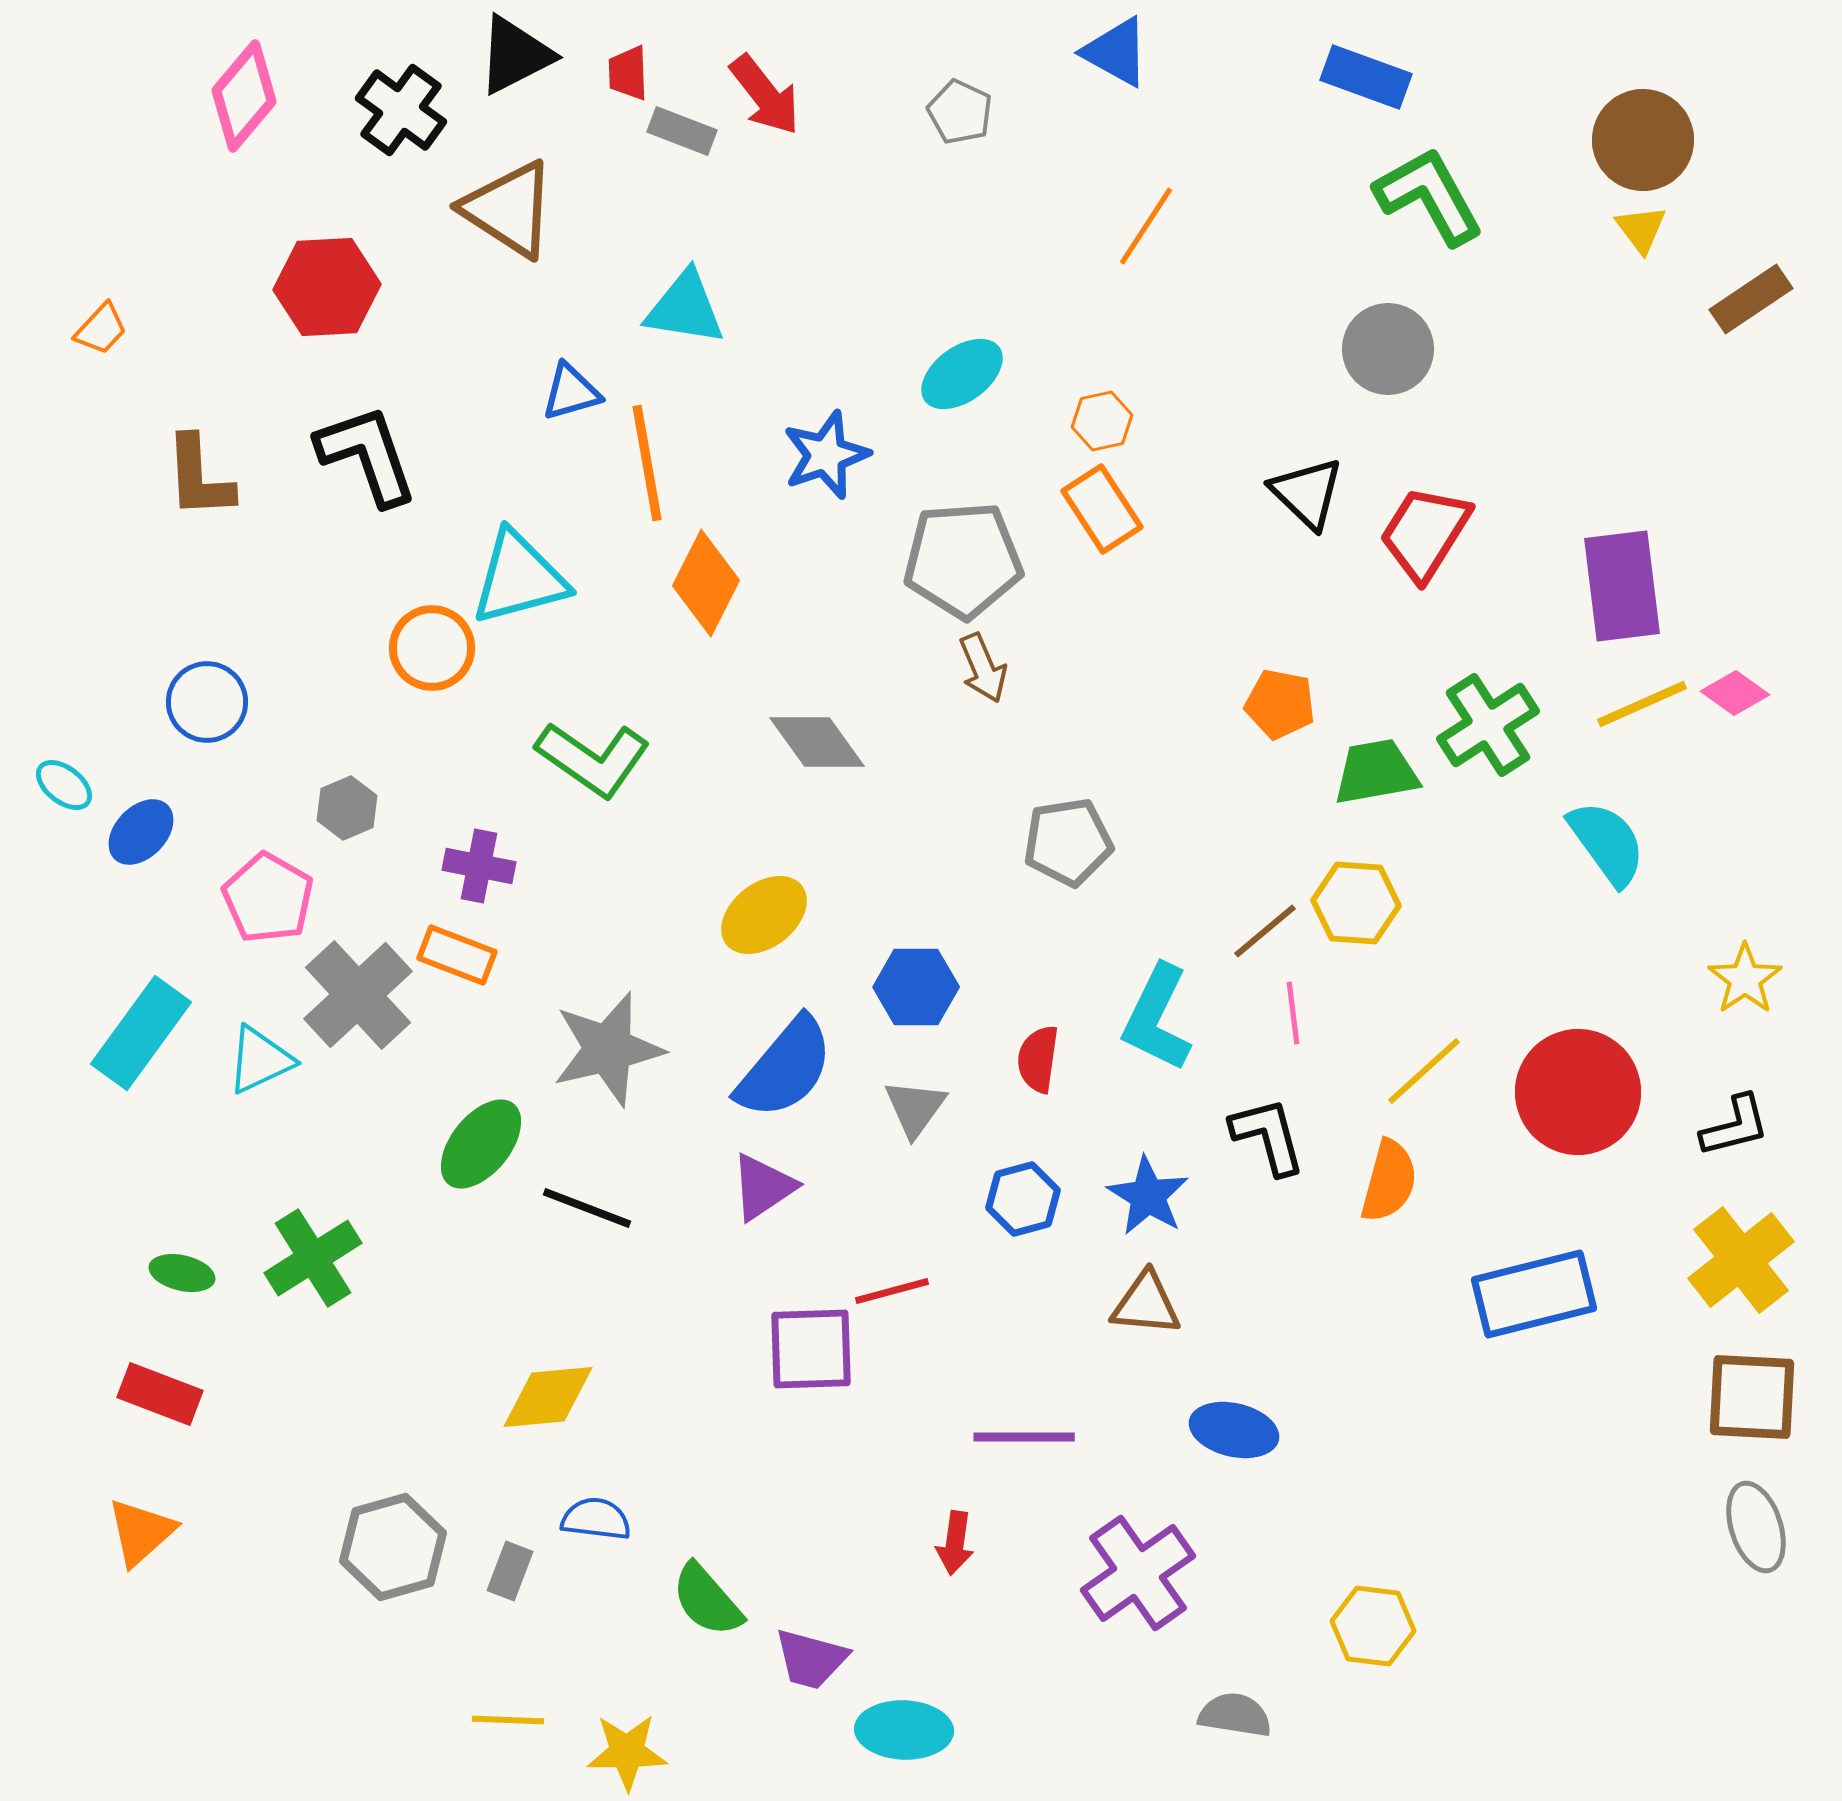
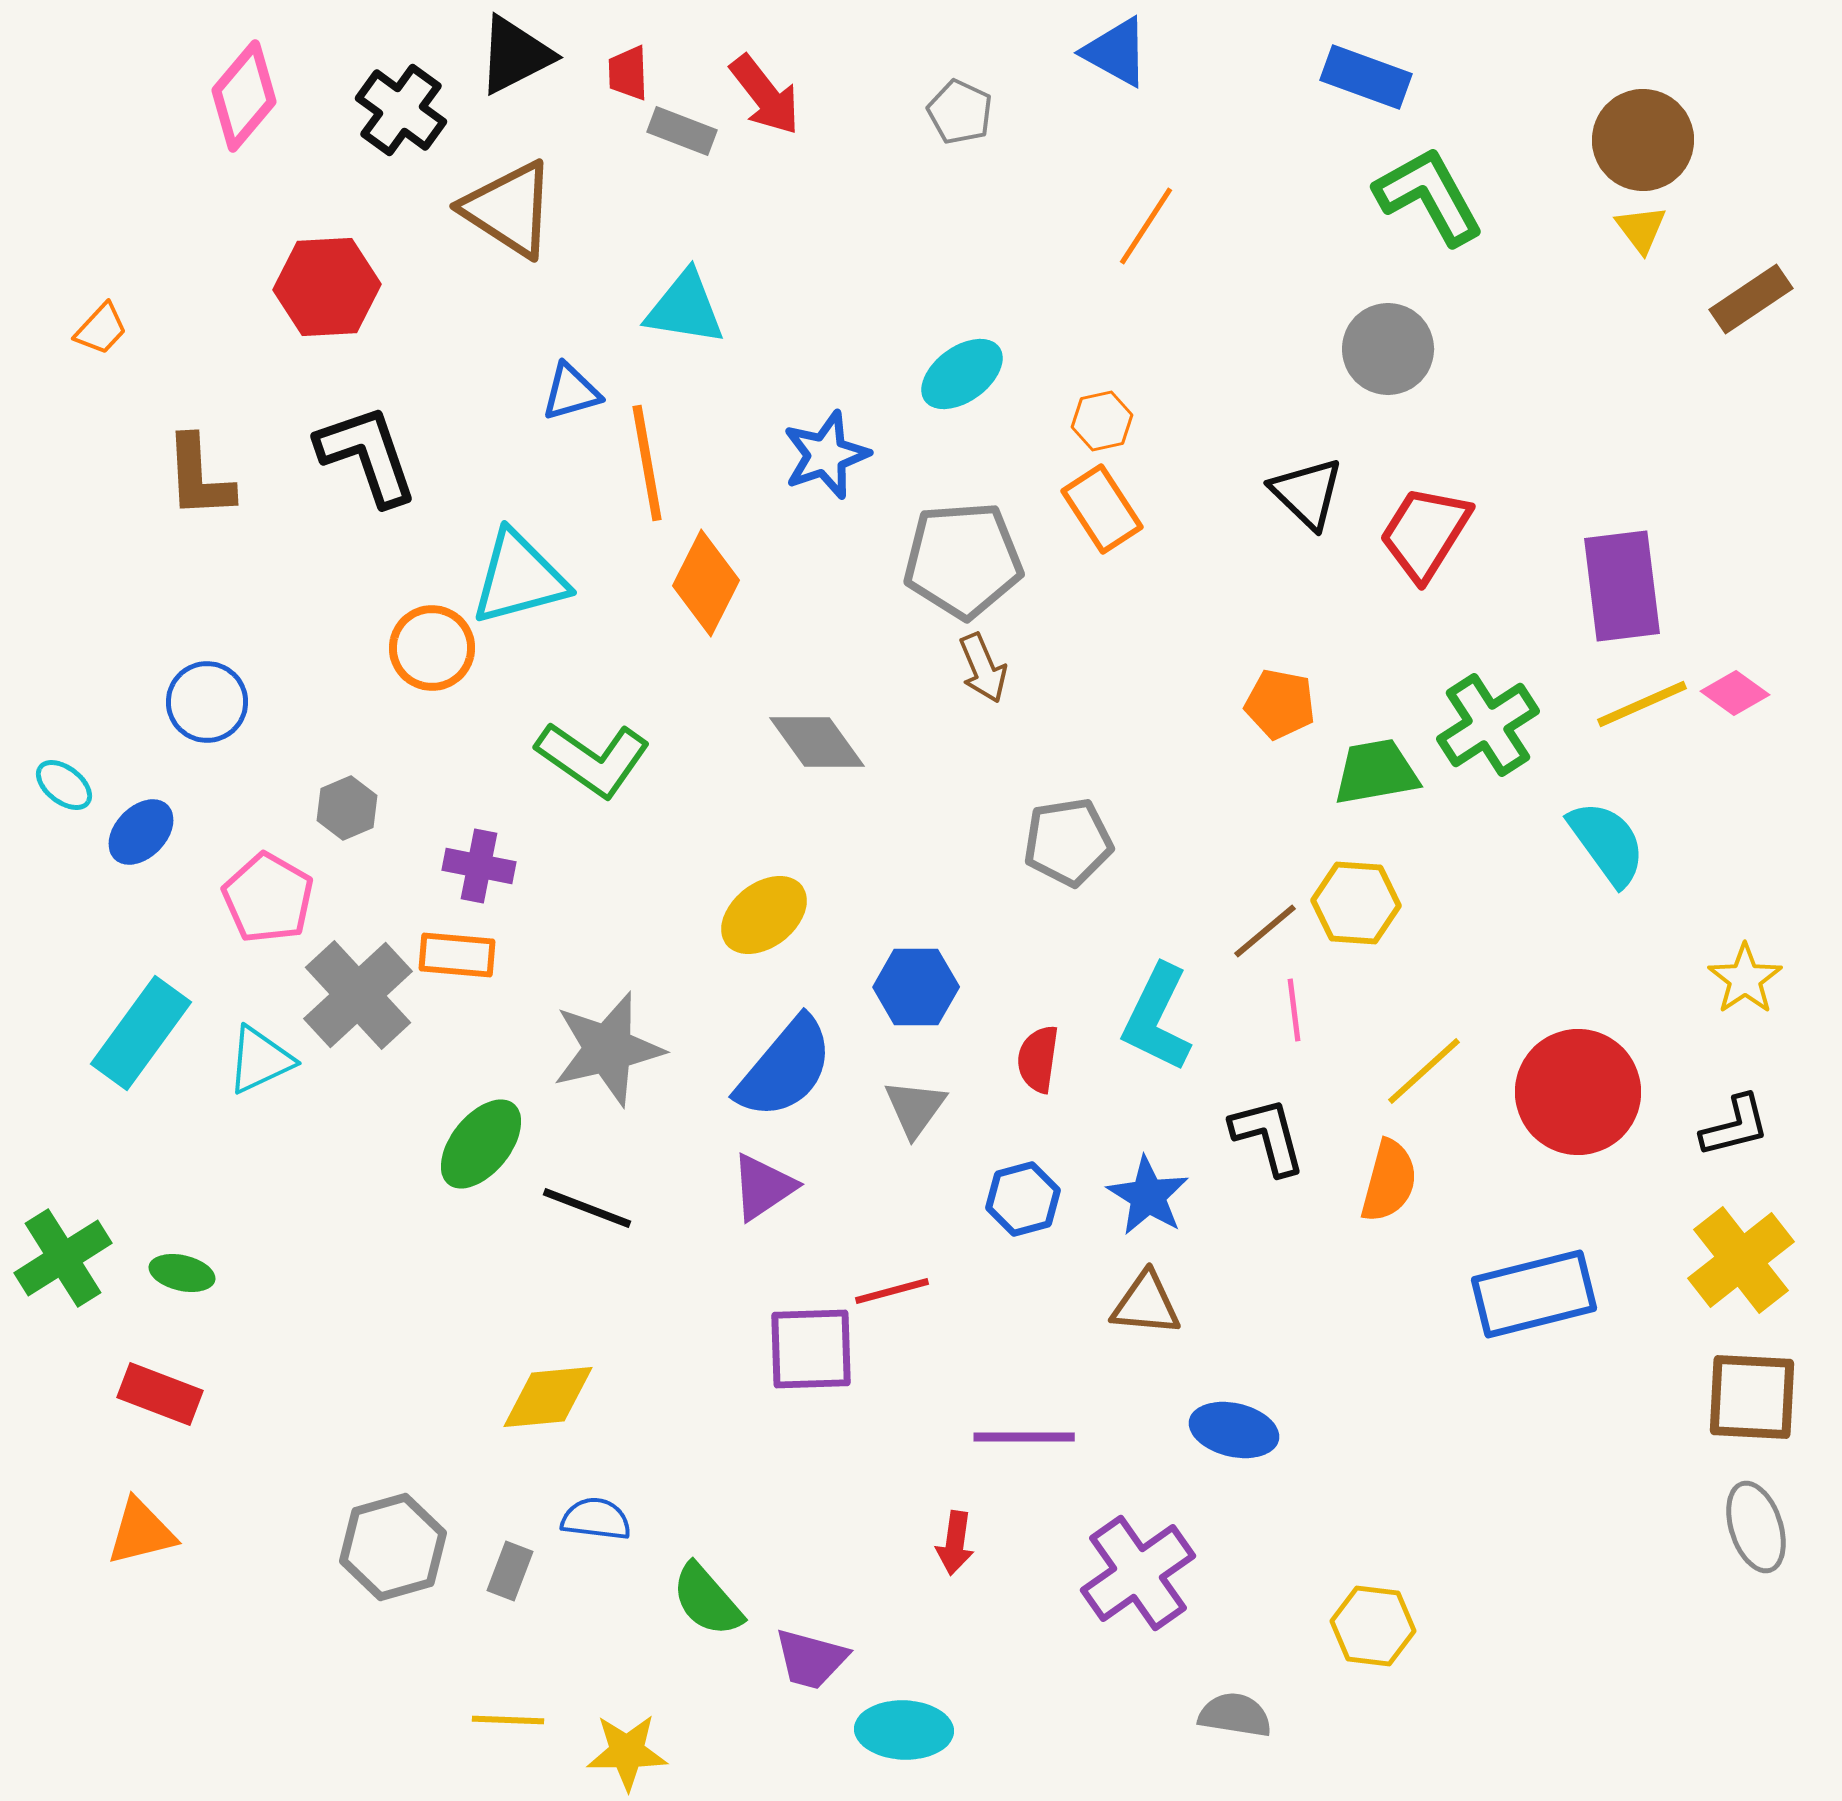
orange rectangle at (457, 955): rotated 16 degrees counterclockwise
pink line at (1293, 1013): moved 1 px right, 3 px up
green cross at (313, 1258): moved 250 px left
orange triangle at (141, 1532): rotated 28 degrees clockwise
